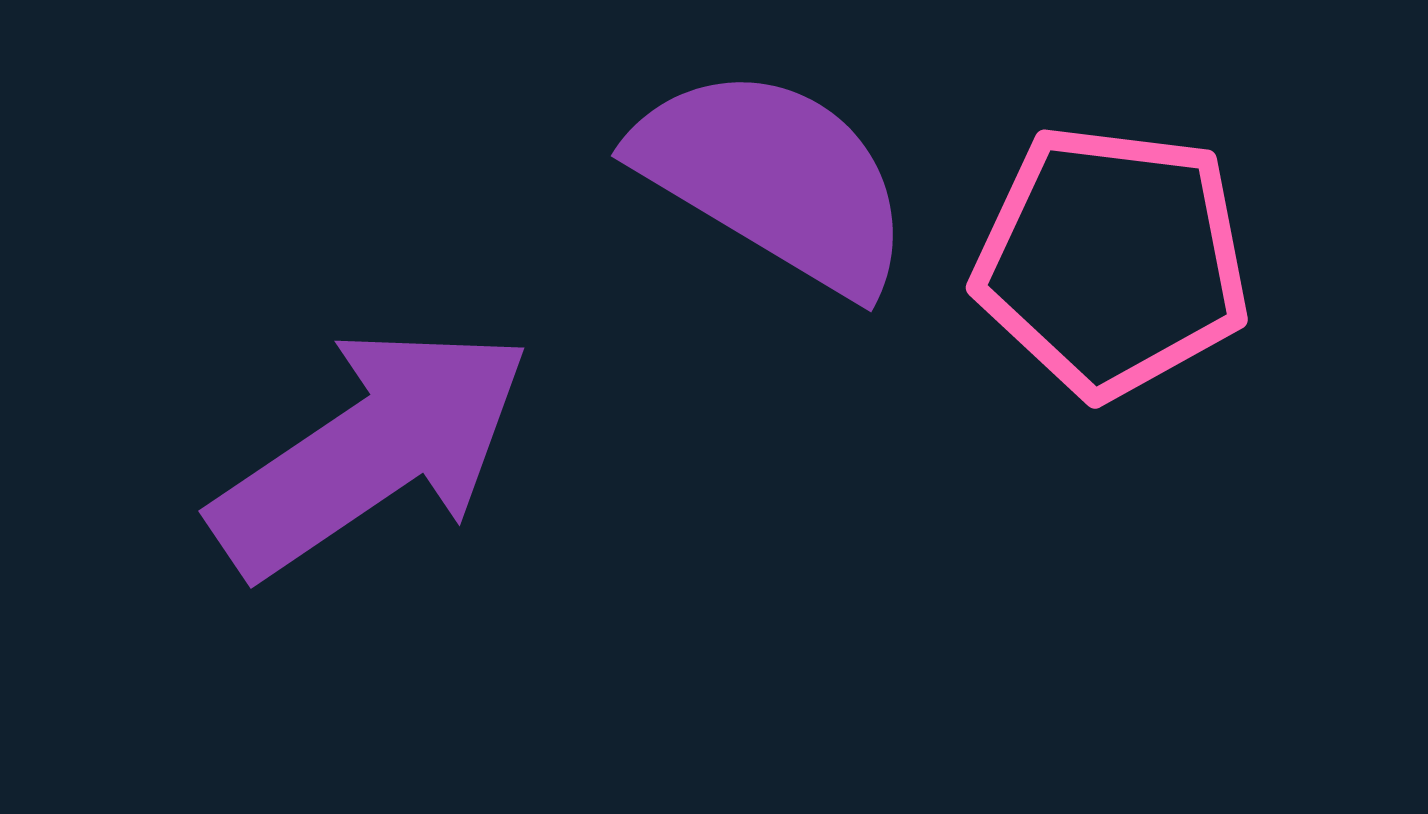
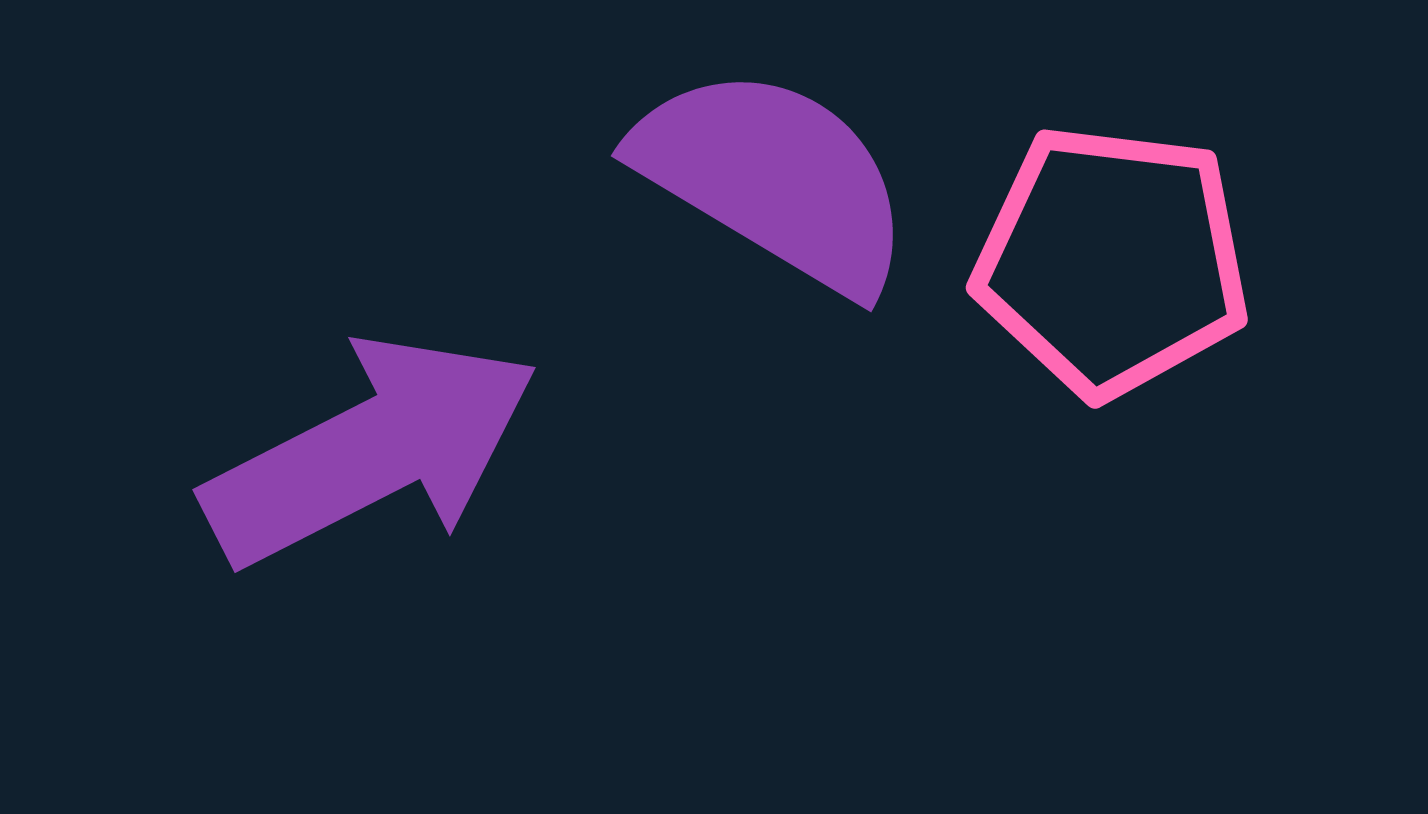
purple arrow: rotated 7 degrees clockwise
